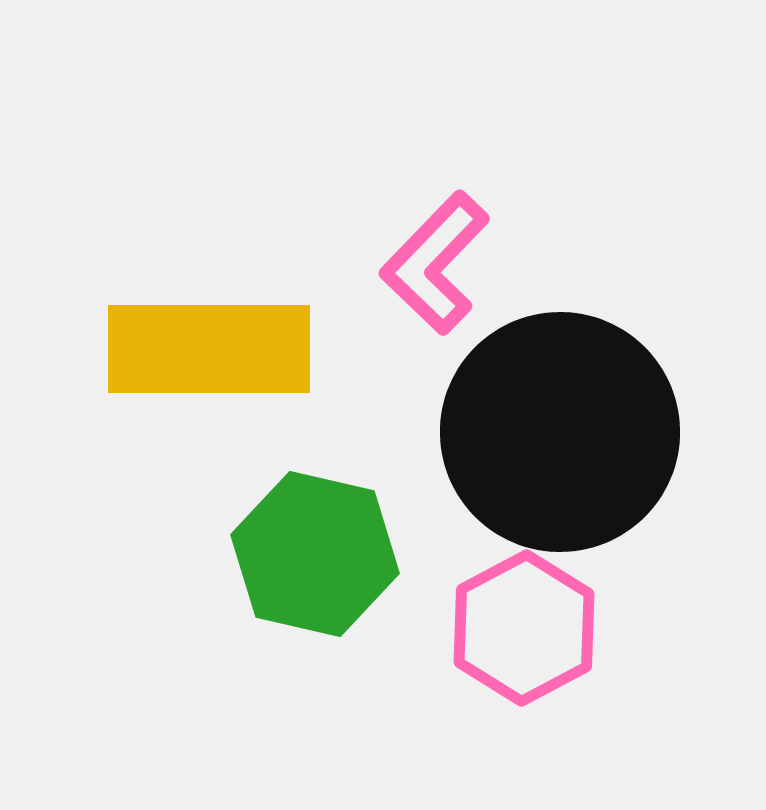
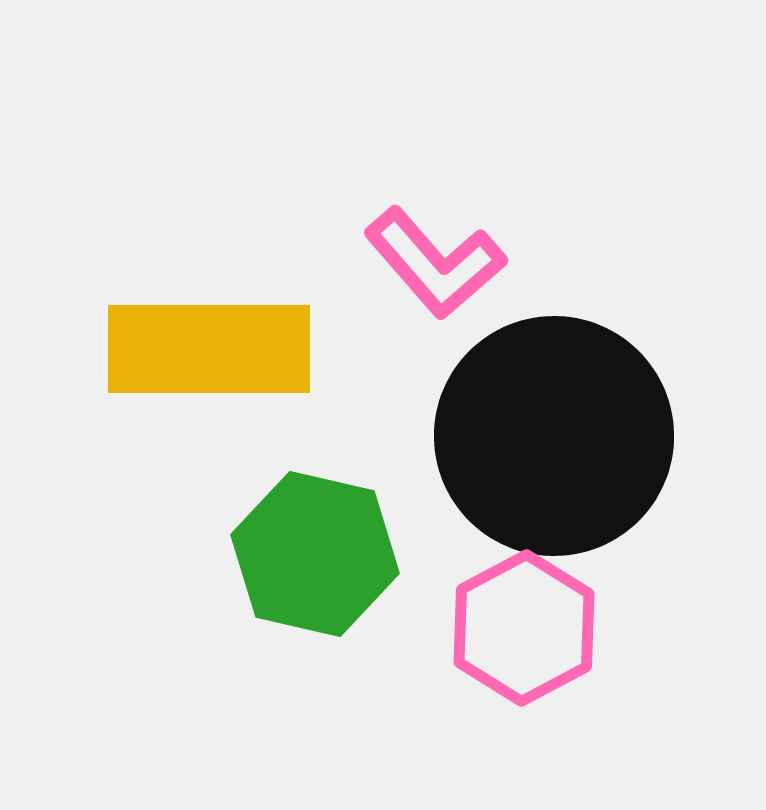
pink L-shape: rotated 85 degrees counterclockwise
black circle: moved 6 px left, 4 px down
